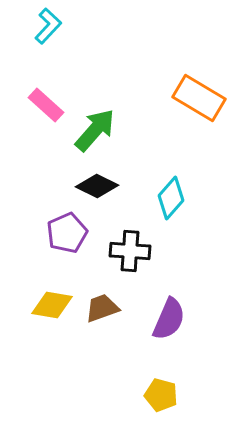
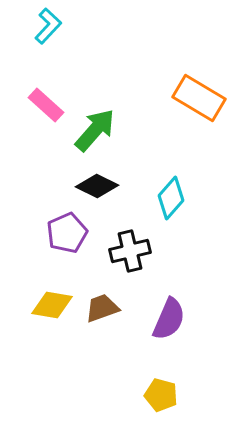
black cross: rotated 18 degrees counterclockwise
